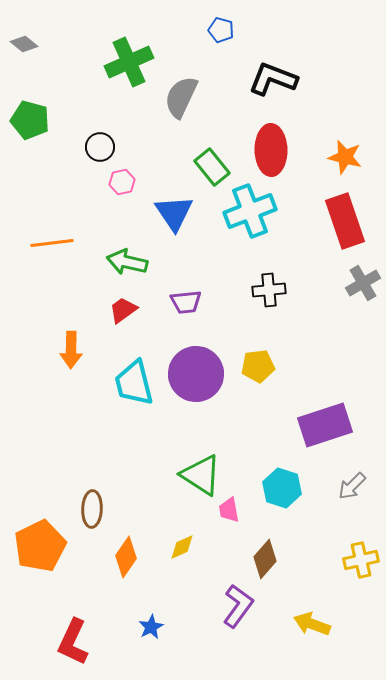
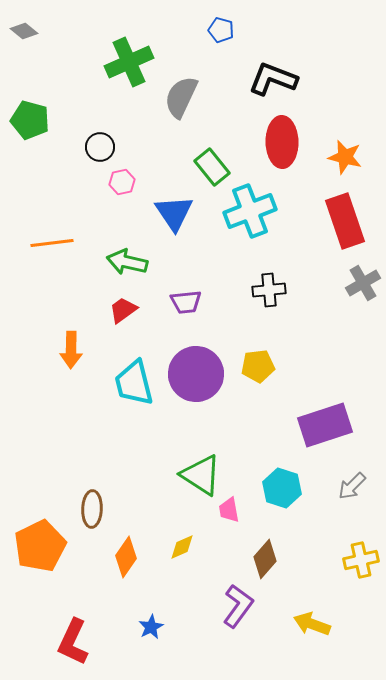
gray diamond: moved 13 px up
red ellipse: moved 11 px right, 8 px up
